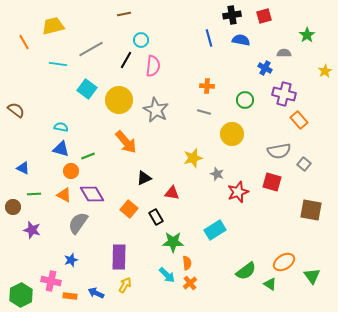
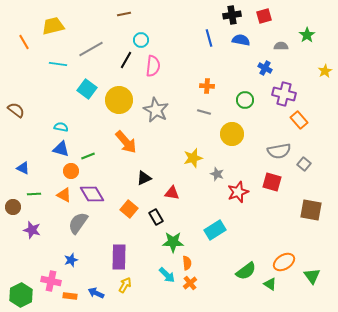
gray semicircle at (284, 53): moved 3 px left, 7 px up
